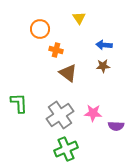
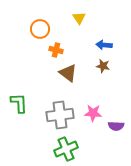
brown star: rotated 16 degrees clockwise
gray cross: rotated 28 degrees clockwise
